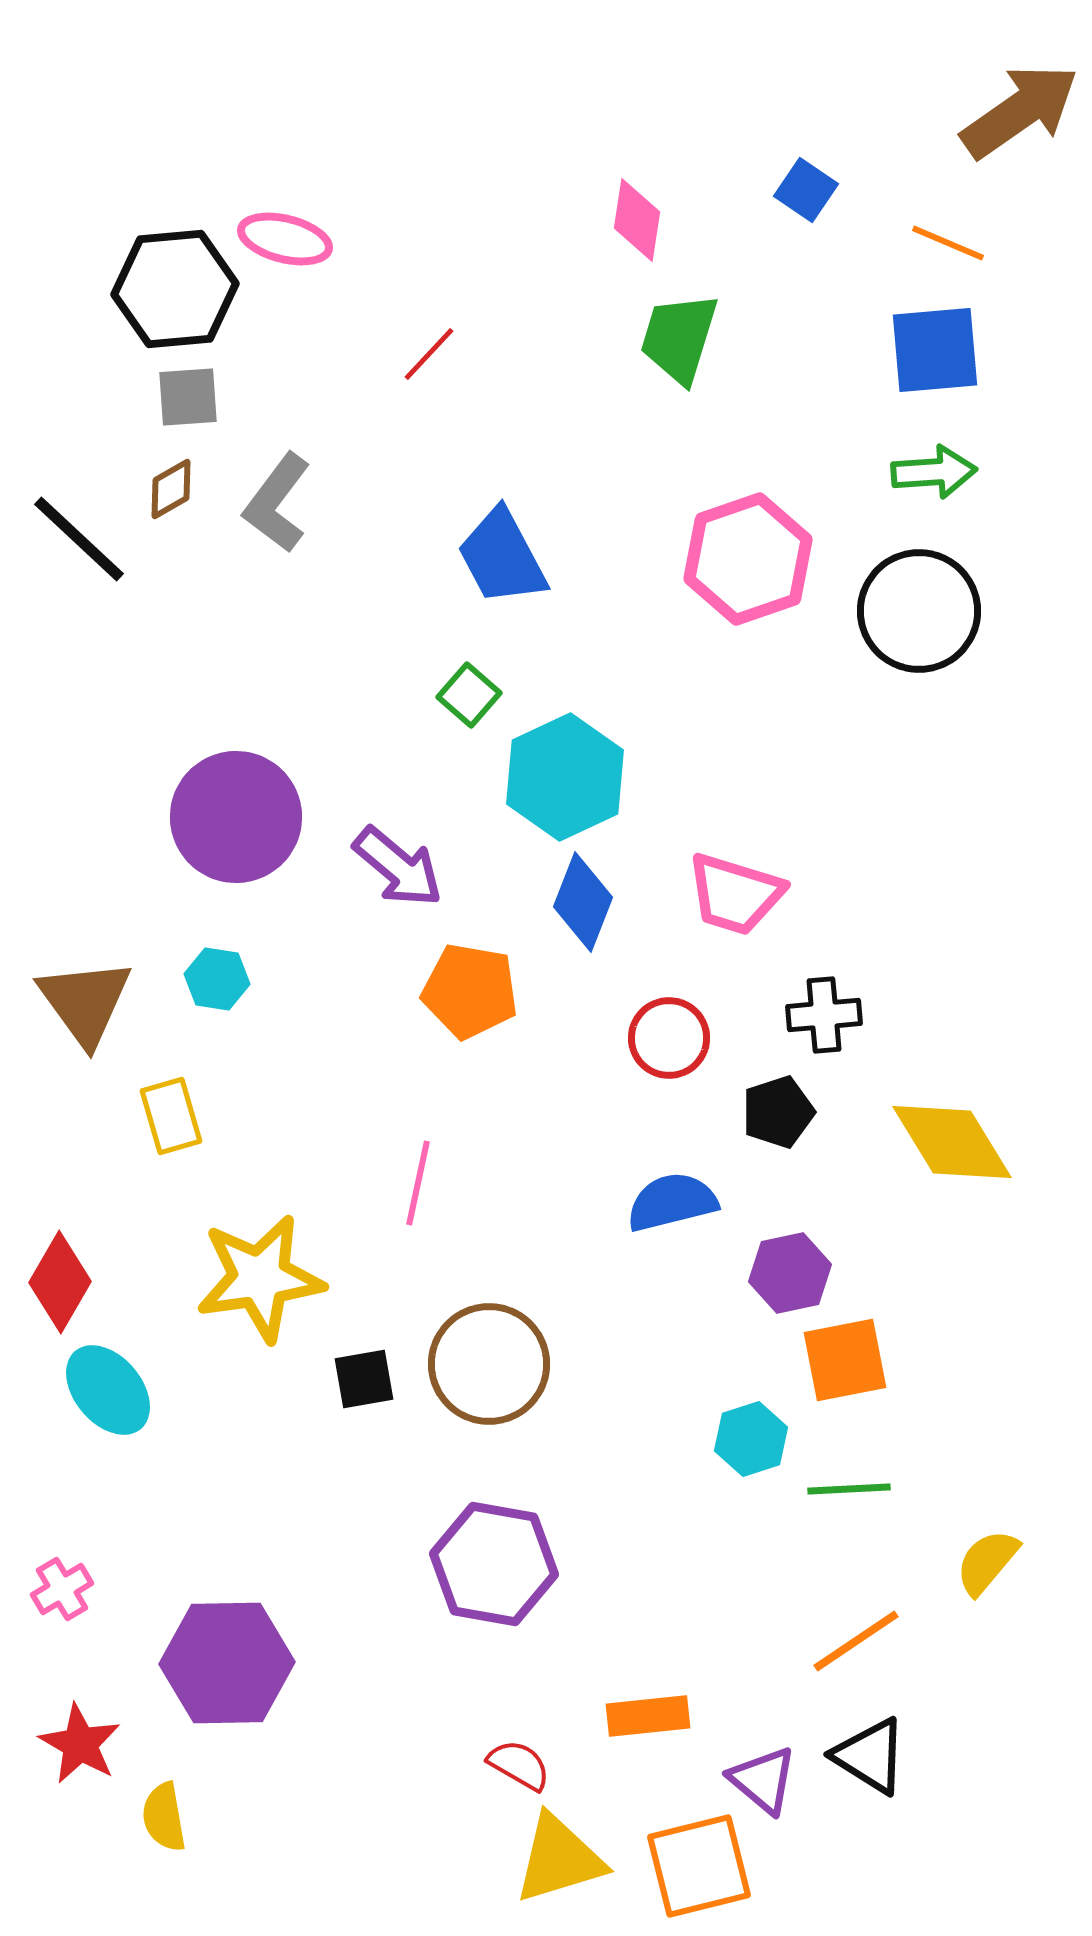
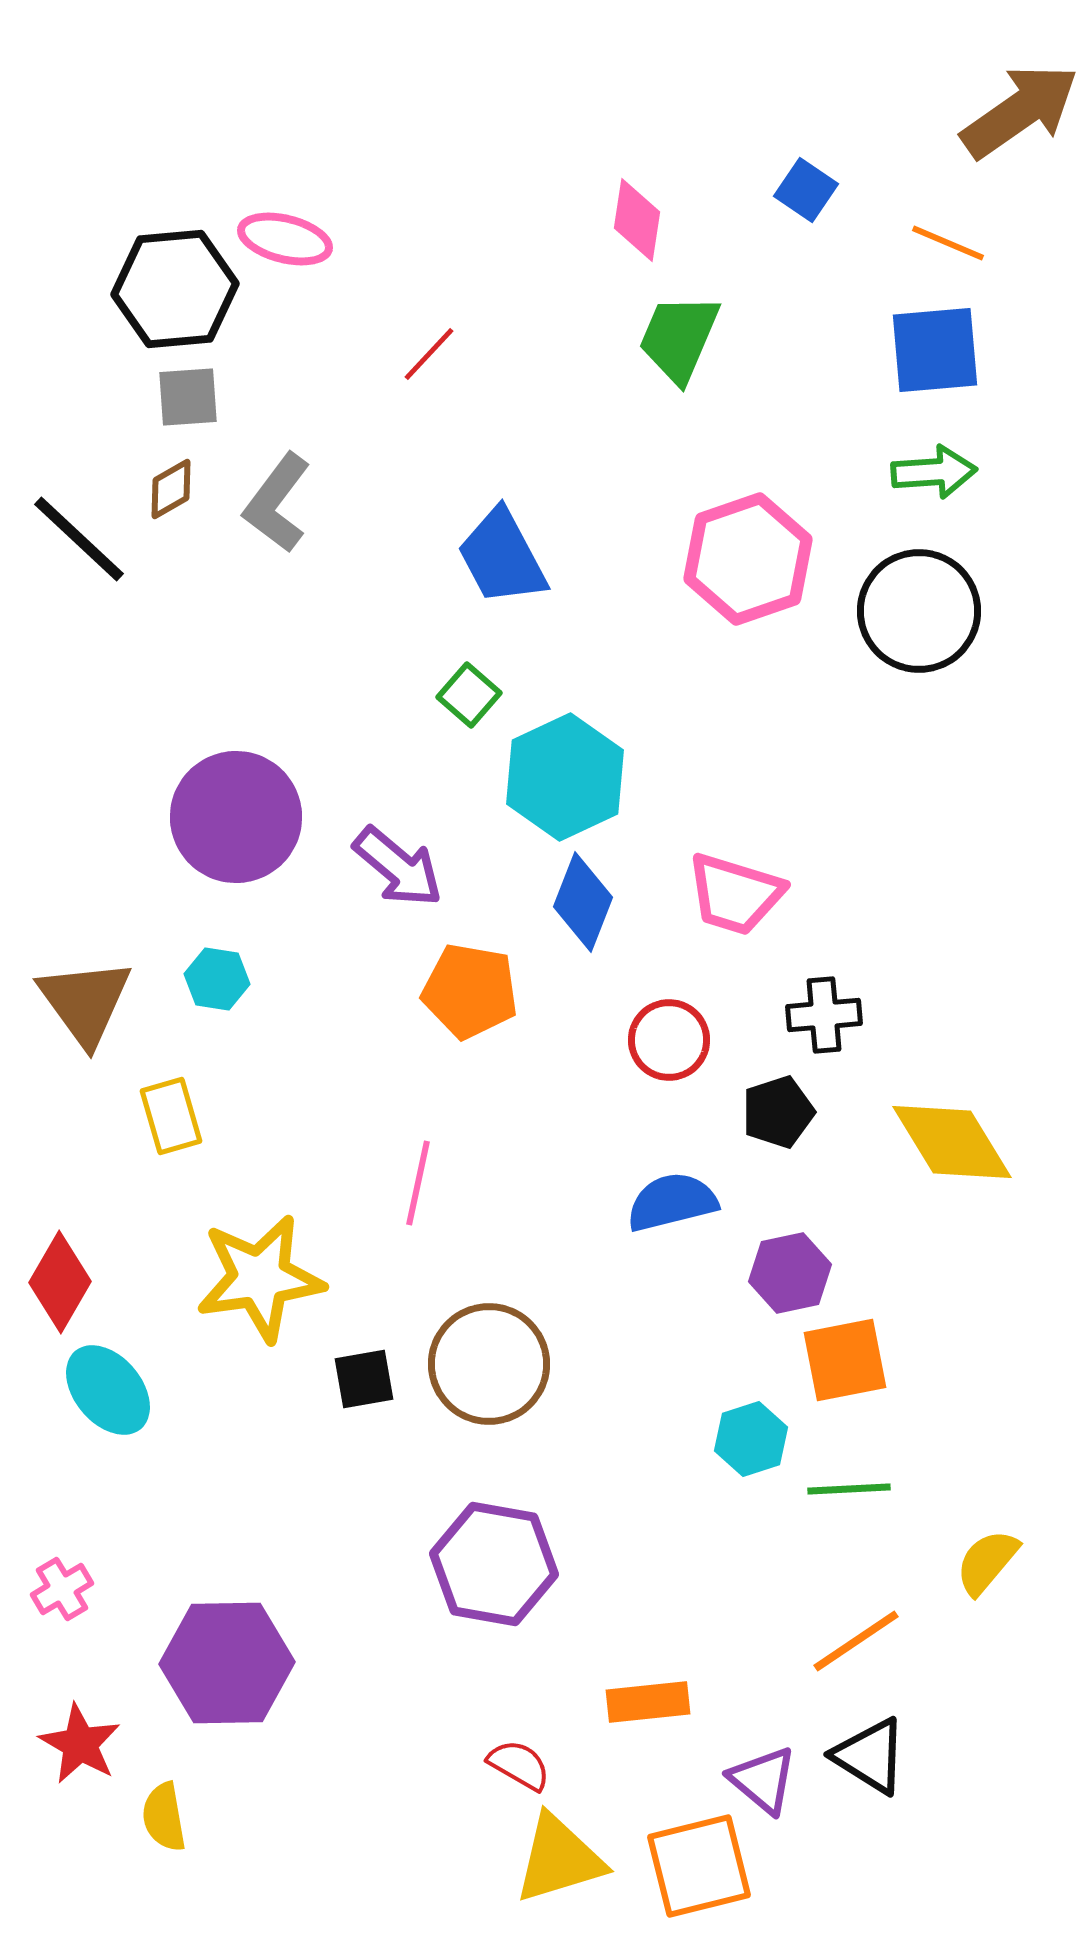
green trapezoid at (679, 338): rotated 6 degrees clockwise
red circle at (669, 1038): moved 2 px down
orange rectangle at (648, 1716): moved 14 px up
